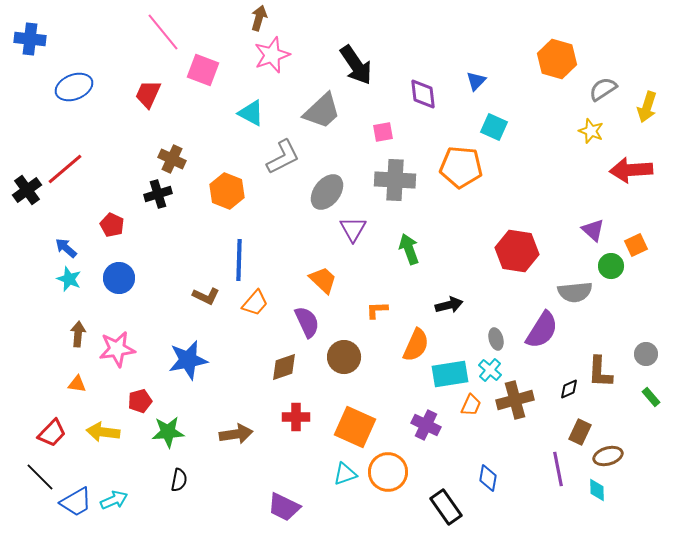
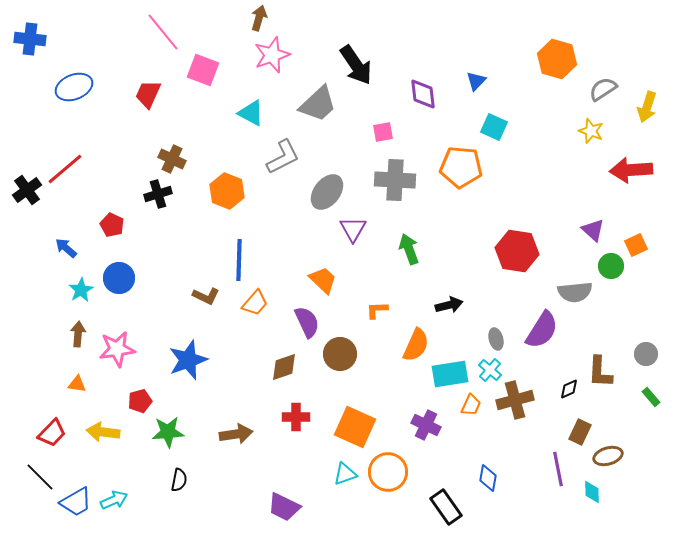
gray trapezoid at (322, 111): moved 4 px left, 7 px up
cyan star at (69, 279): moved 12 px right, 11 px down; rotated 20 degrees clockwise
brown circle at (344, 357): moved 4 px left, 3 px up
blue star at (188, 360): rotated 9 degrees counterclockwise
cyan diamond at (597, 490): moved 5 px left, 2 px down
